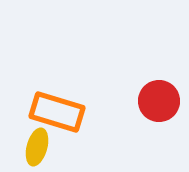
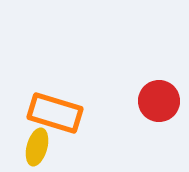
orange rectangle: moved 2 px left, 1 px down
